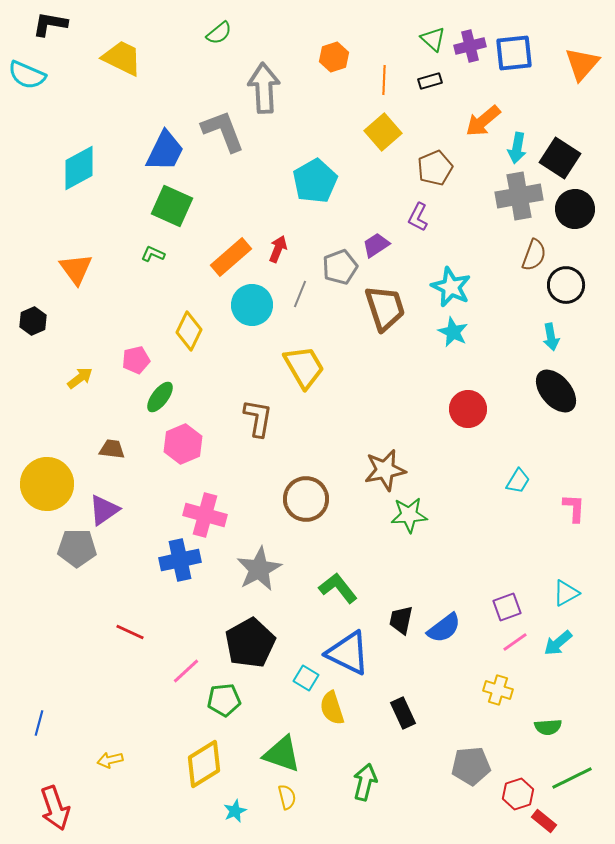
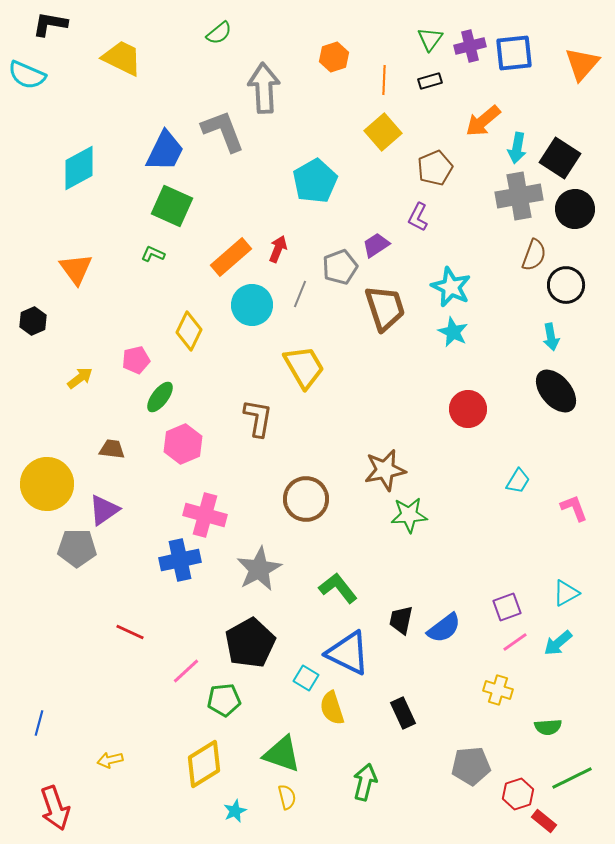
green triangle at (433, 39): moved 3 px left; rotated 24 degrees clockwise
pink L-shape at (574, 508): rotated 24 degrees counterclockwise
